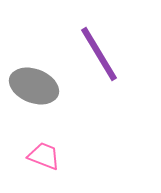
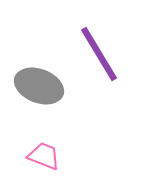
gray ellipse: moved 5 px right
